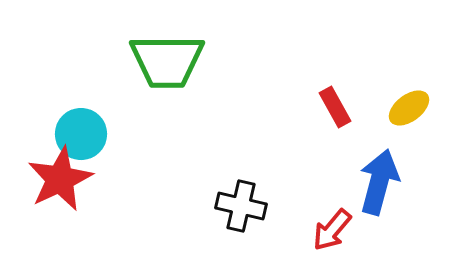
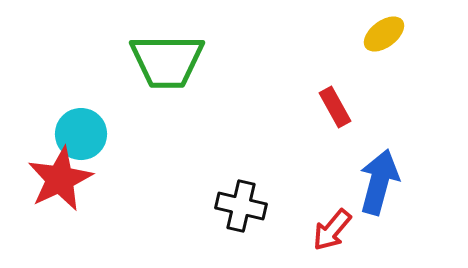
yellow ellipse: moved 25 px left, 74 px up
